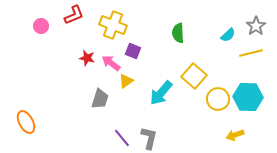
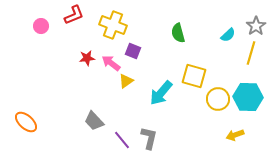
green semicircle: rotated 12 degrees counterclockwise
yellow line: rotated 60 degrees counterclockwise
red star: rotated 21 degrees counterclockwise
yellow square: rotated 25 degrees counterclockwise
gray trapezoid: moved 6 px left, 22 px down; rotated 120 degrees clockwise
orange ellipse: rotated 20 degrees counterclockwise
purple line: moved 2 px down
